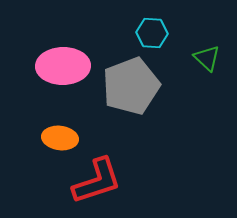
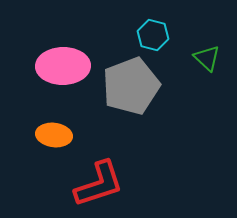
cyan hexagon: moved 1 px right, 2 px down; rotated 12 degrees clockwise
orange ellipse: moved 6 px left, 3 px up
red L-shape: moved 2 px right, 3 px down
